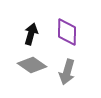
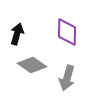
black arrow: moved 14 px left
gray arrow: moved 6 px down
